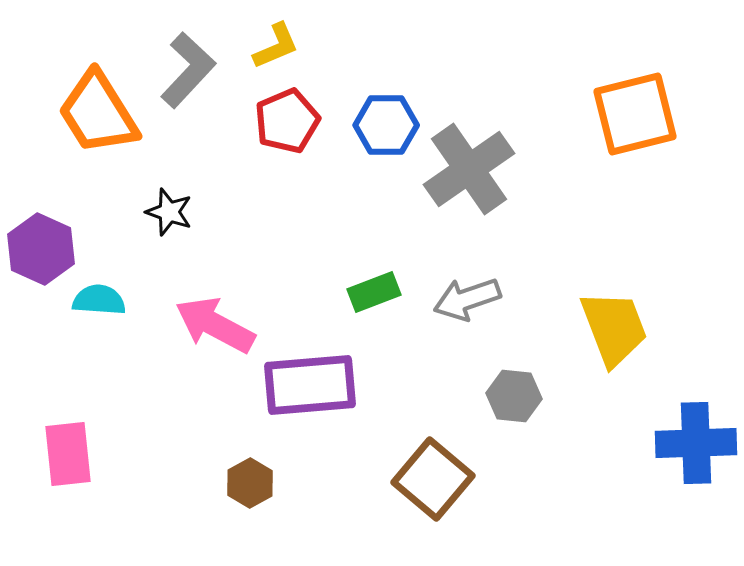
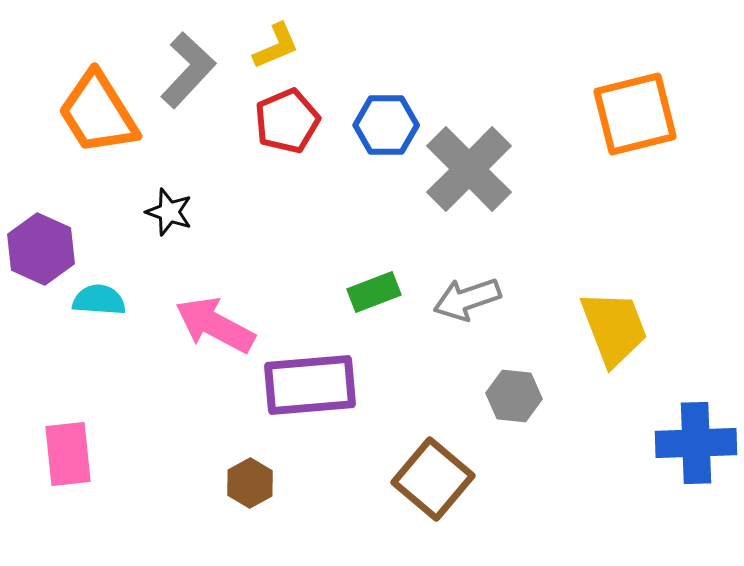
gray cross: rotated 10 degrees counterclockwise
